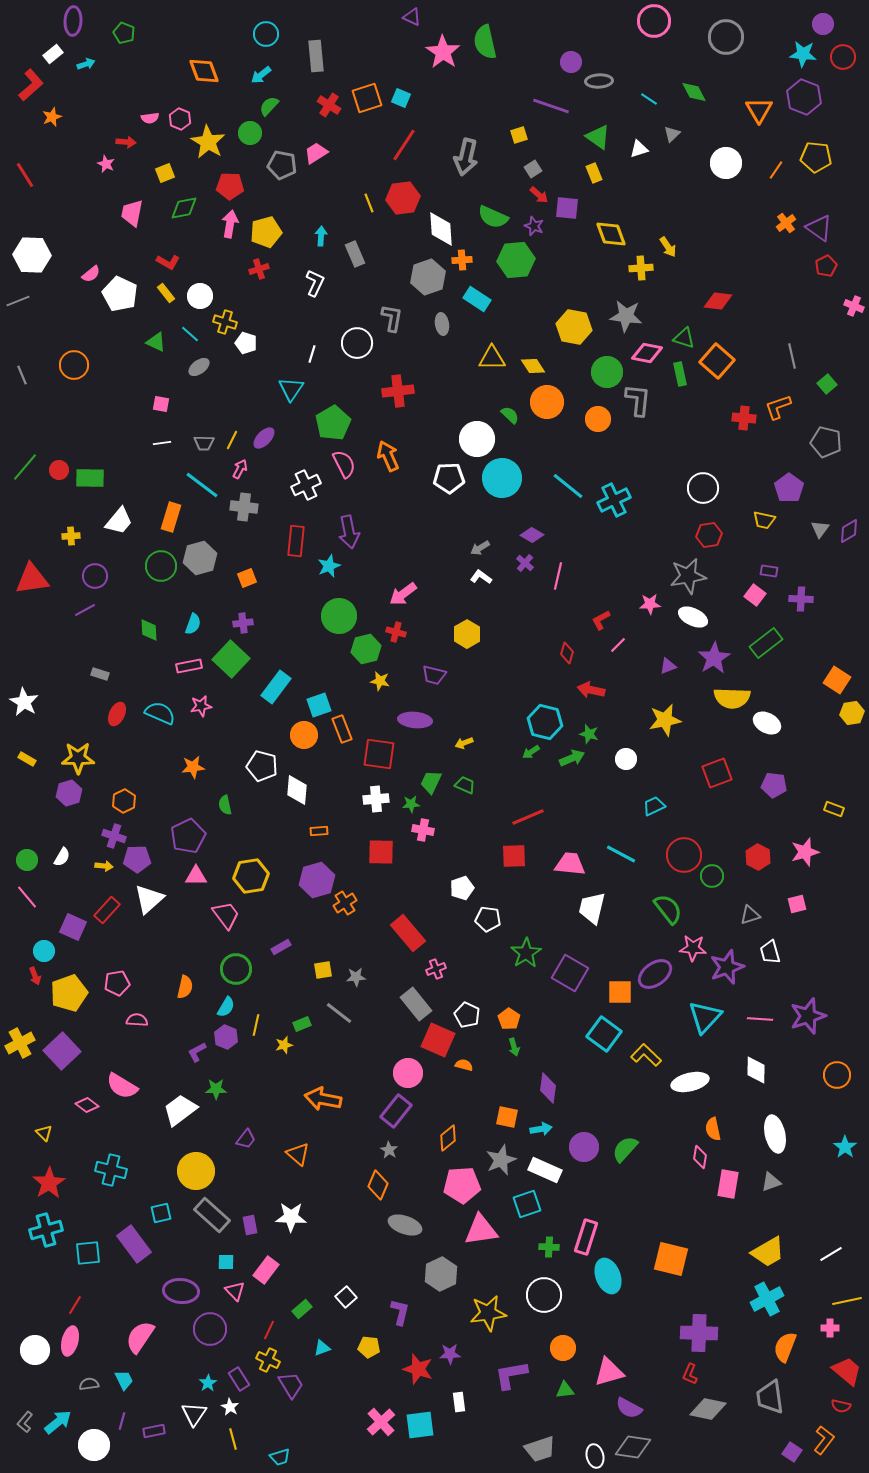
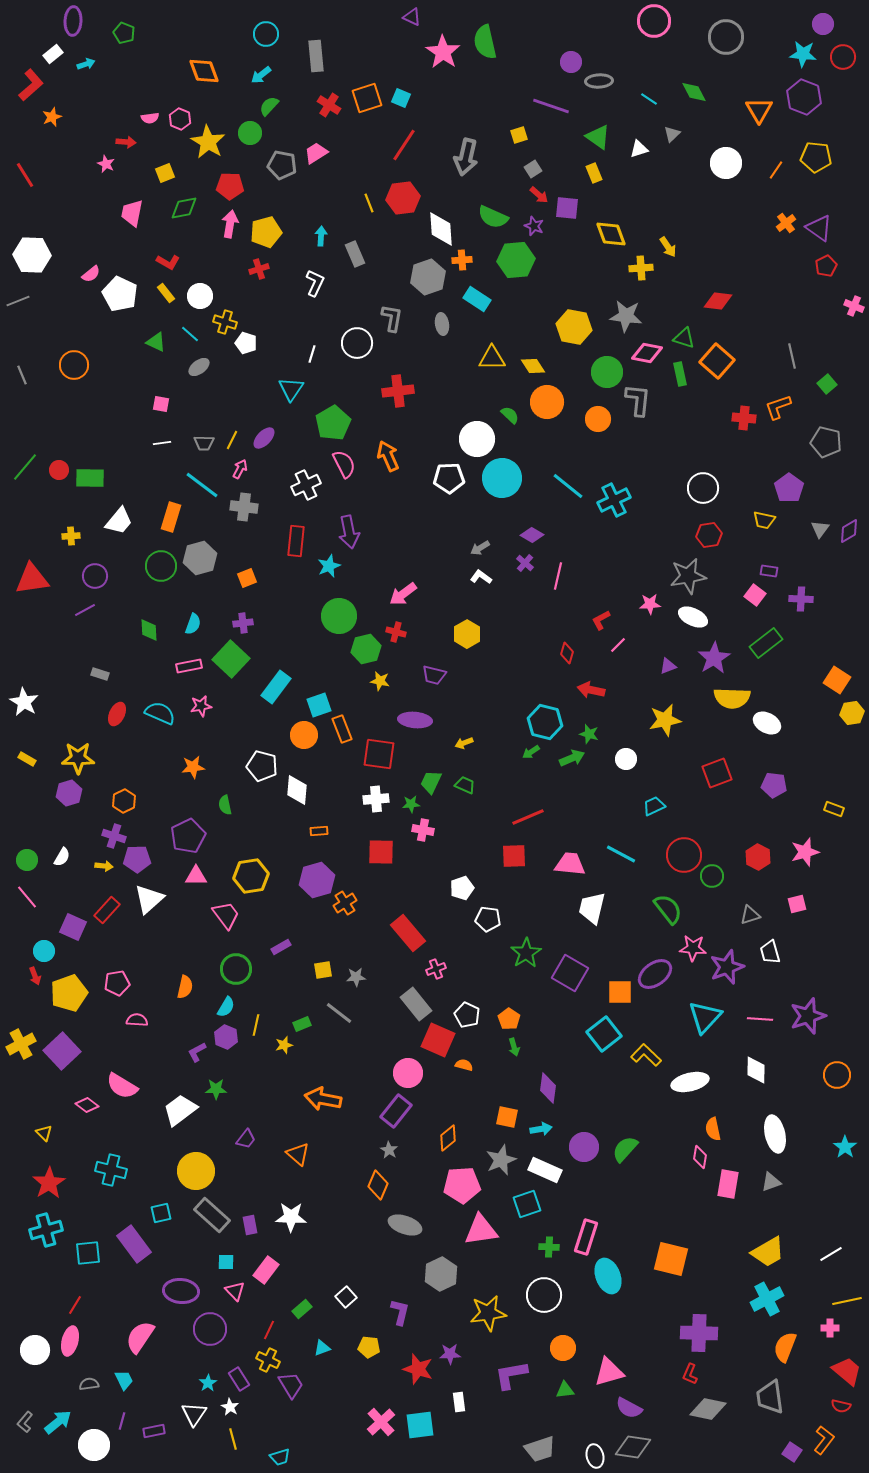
cyan square at (604, 1034): rotated 16 degrees clockwise
yellow cross at (20, 1043): moved 1 px right, 1 px down
